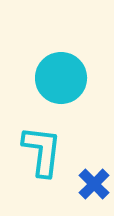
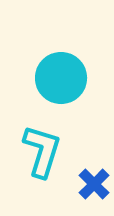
cyan L-shape: rotated 10 degrees clockwise
